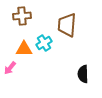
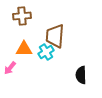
brown trapezoid: moved 12 px left, 11 px down
cyan cross: moved 2 px right, 9 px down
black semicircle: moved 2 px left, 1 px down
